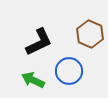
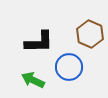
black L-shape: rotated 24 degrees clockwise
blue circle: moved 4 px up
